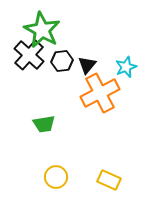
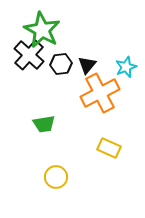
black hexagon: moved 1 px left, 3 px down
yellow rectangle: moved 32 px up
